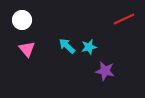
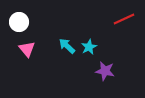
white circle: moved 3 px left, 2 px down
cyan star: rotated 14 degrees counterclockwise
